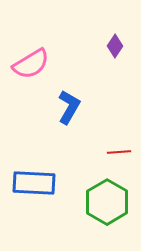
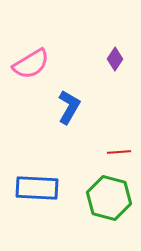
purple diamond: moved 13 px down
blue rectangle: moved 3 px right, 5 px down
green hexagon: moved 2 px right, 4 px up; rotated 15 degrees counterclockwise
